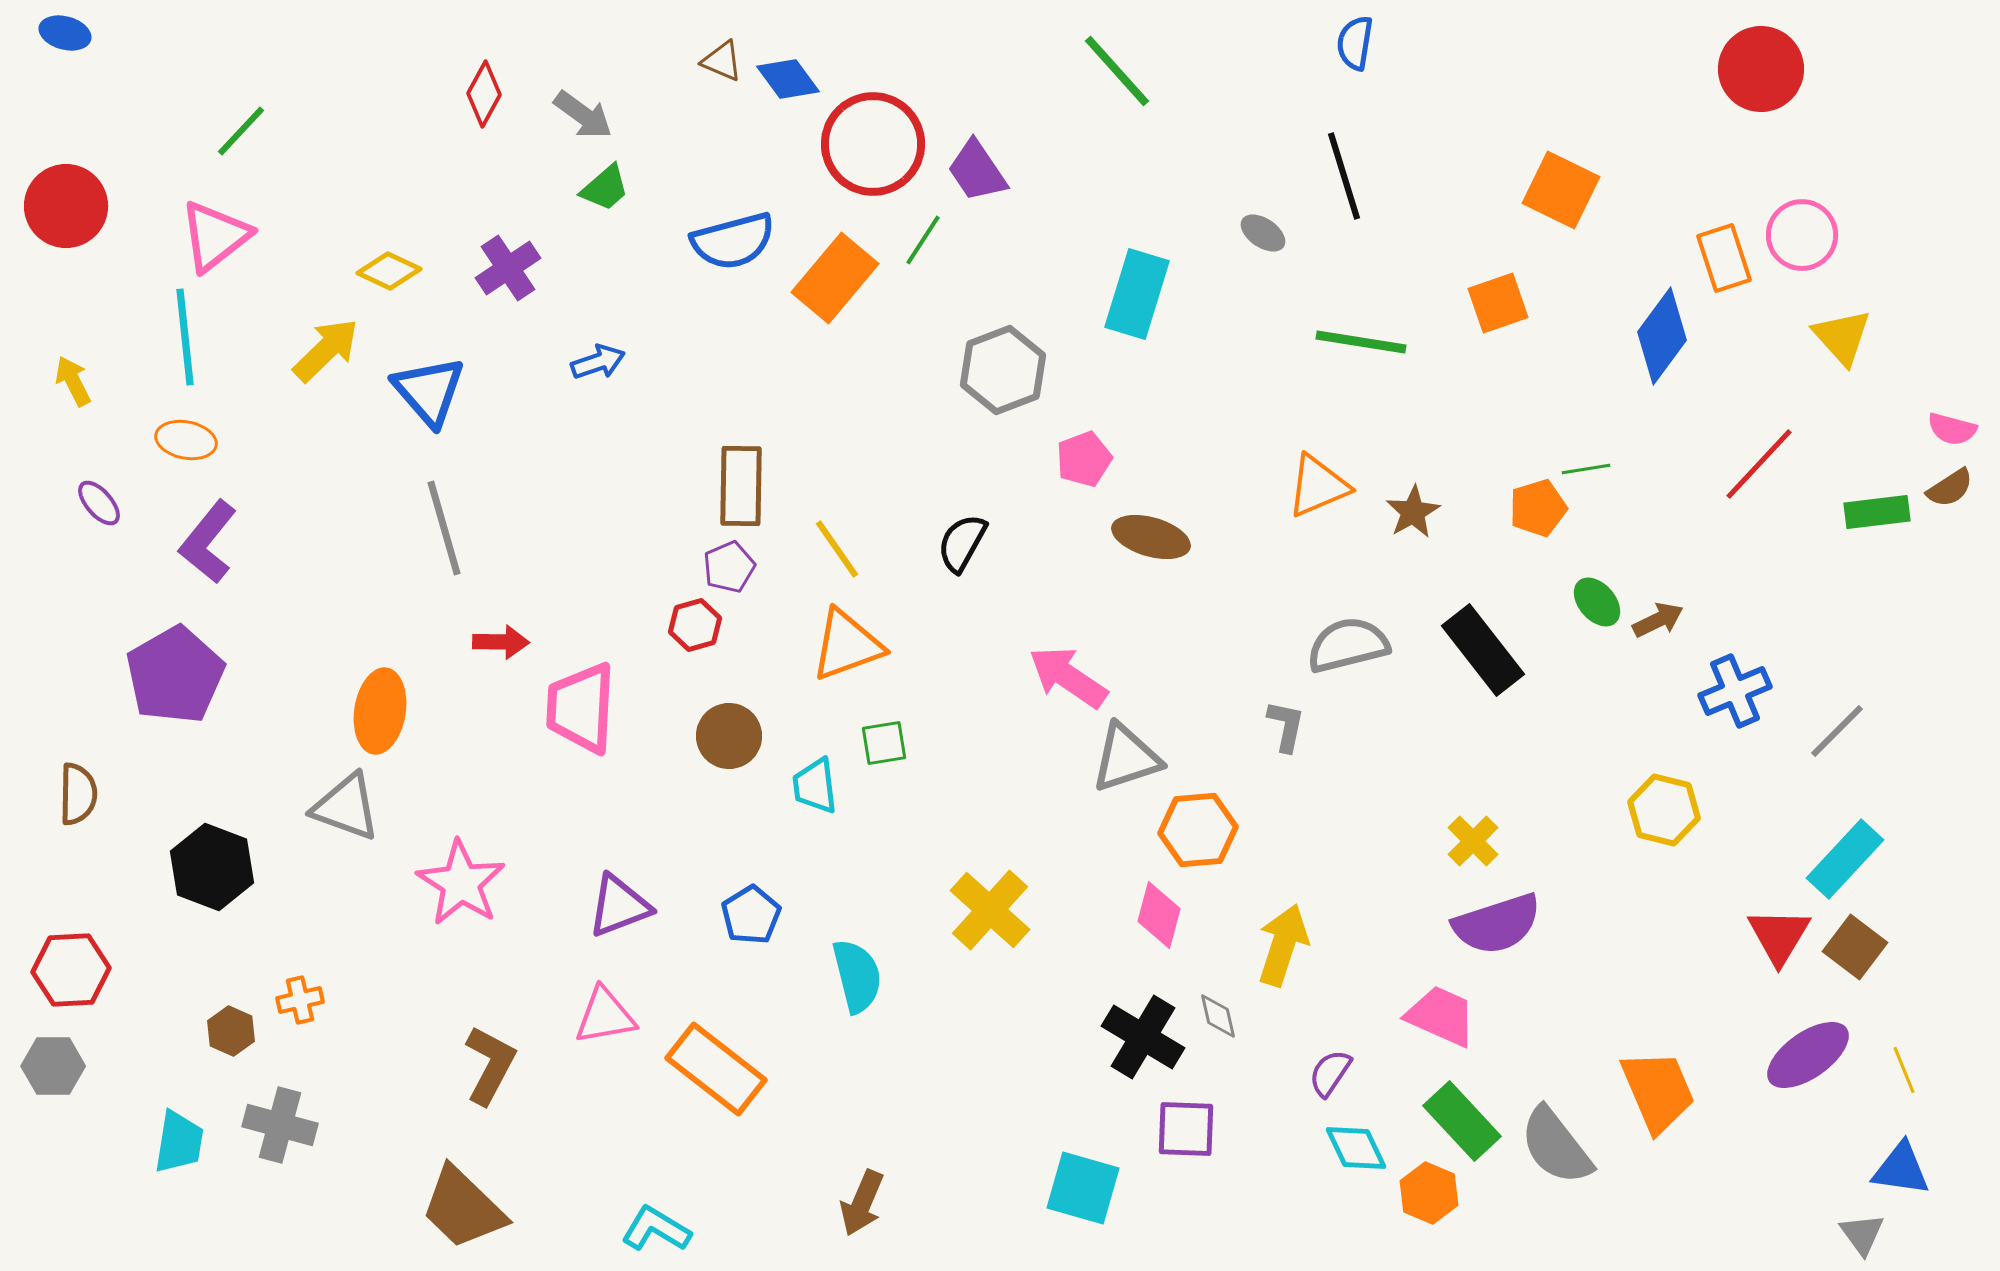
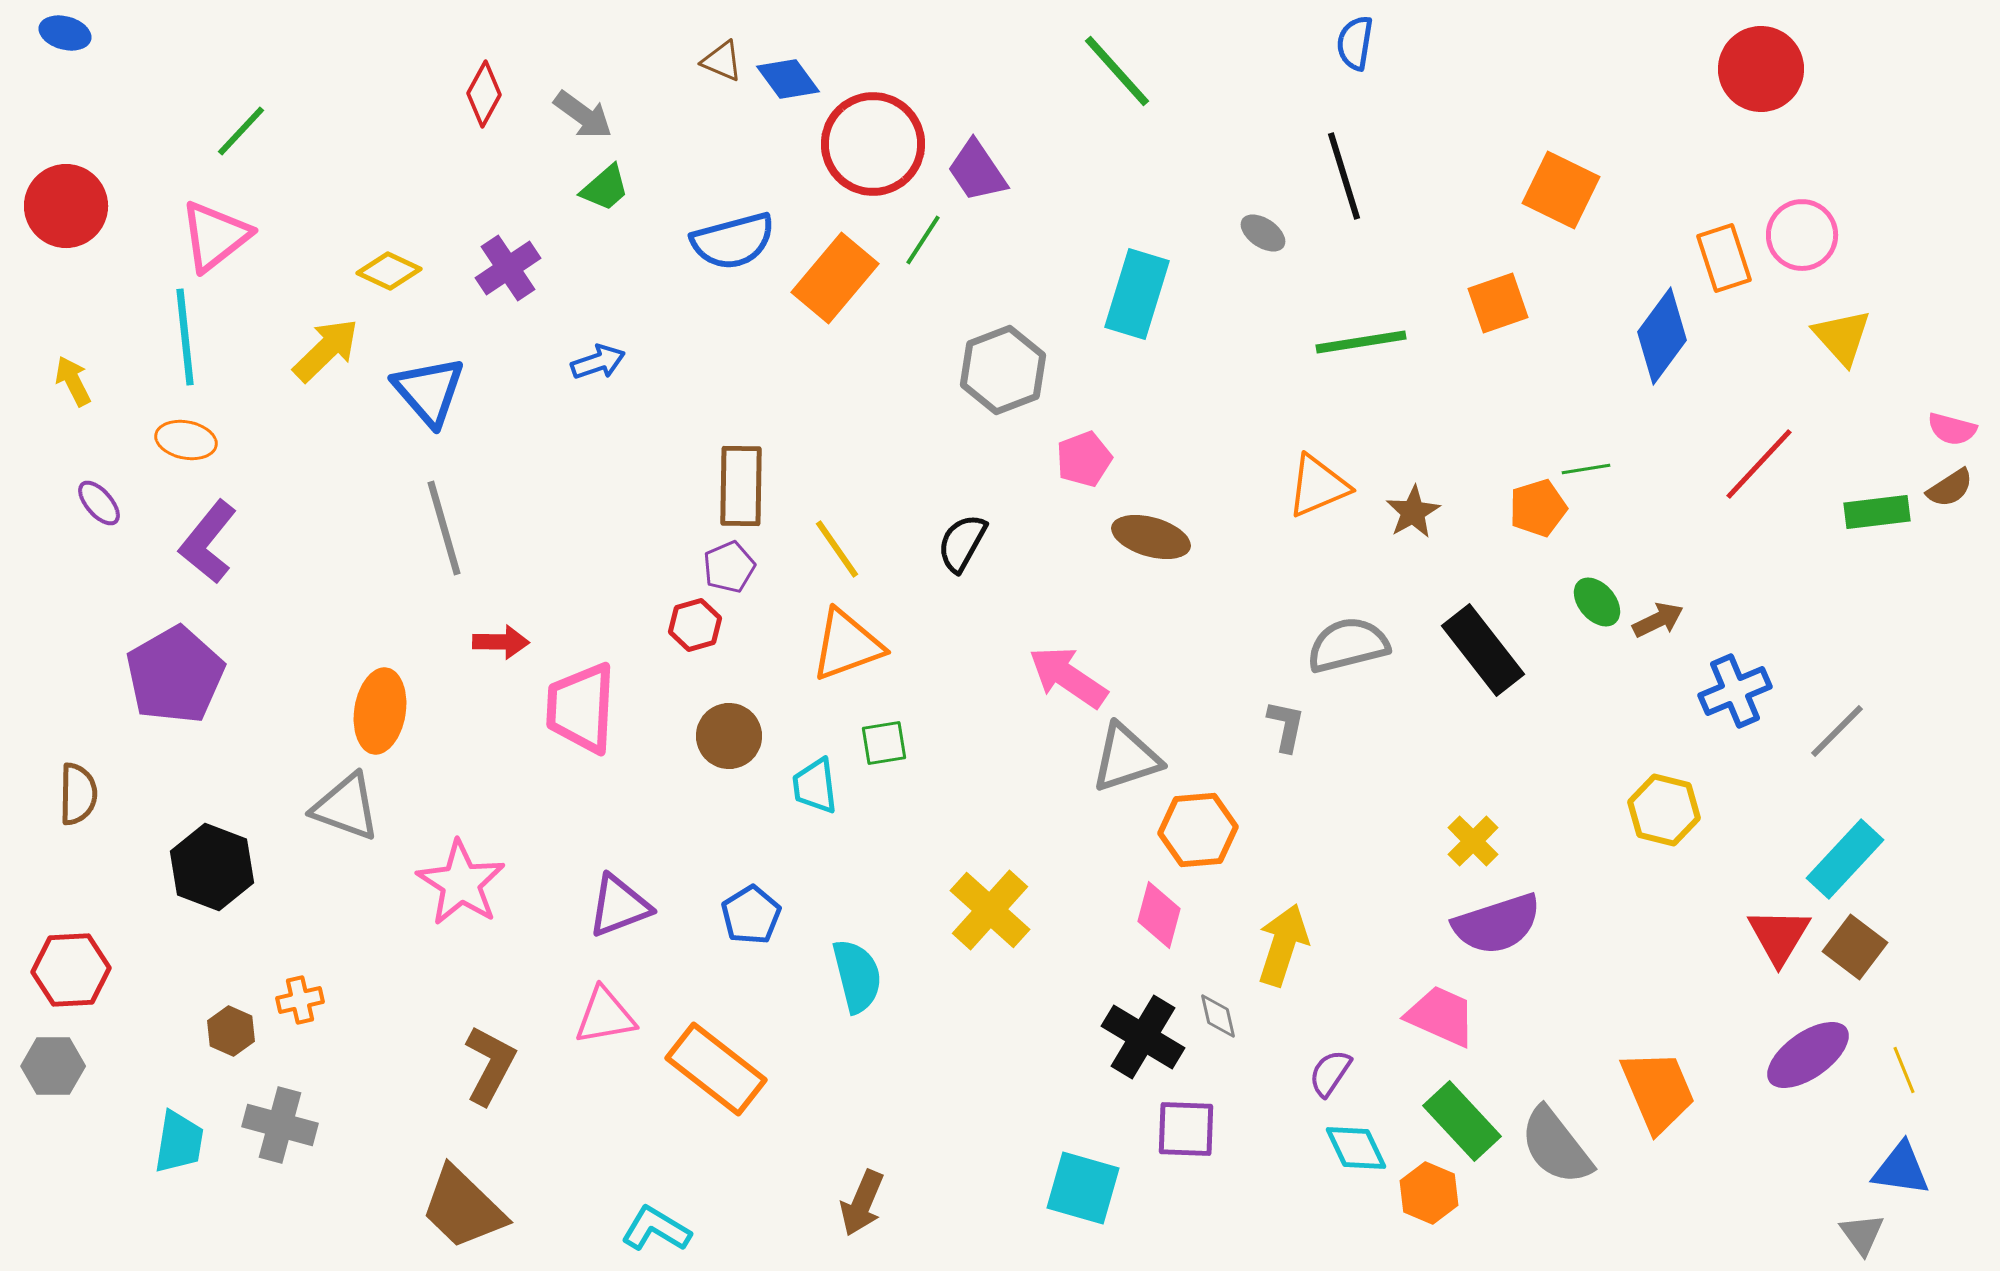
green line at (1361, 342): rotated 18 degrees counterclockwise
